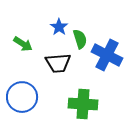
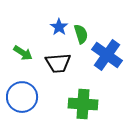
green semicircle: moved 1 px right, 5 px up
green arrow: moved 9 px down
blue cross: rotated 8 degrees clockwise
